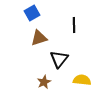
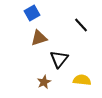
black line: moved 7 px right; rotated 42 degrees counterclockwise
